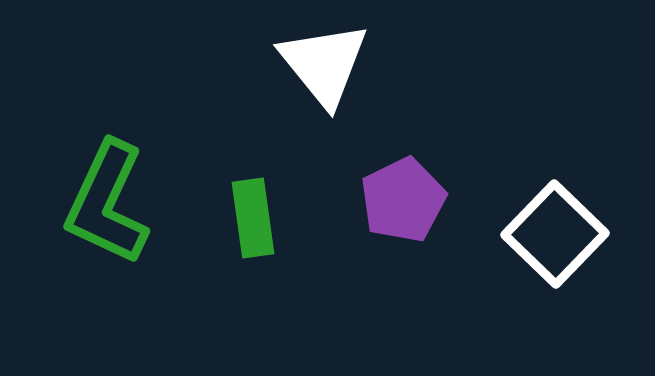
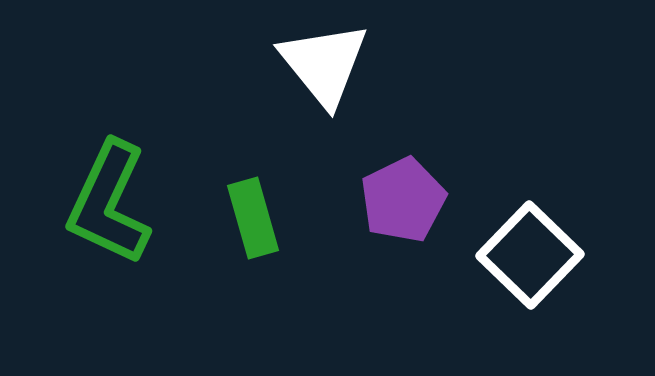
green L-shape: moved 2 px right
green rectangle: rotated 8 degrees counterclockwise
white square: moved 25 px left, 21 px down
